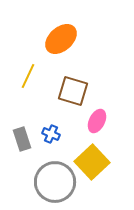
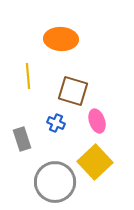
orange ellipse: rotated 44 degrees clockwise
yellow line: rotated 30 degrees counterclockwise
pink ellipse: rotated 45 degrees counterclockwise
blue cross: moved 5 px right, 11 px up
yellow square: moved 3 px right
